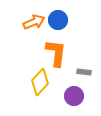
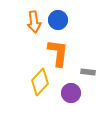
orange arrow: rotated 105 degrees clockwise
orange L-shape: moved 2 px right
gray rectangle: moved 4 px right
purple circle: moved 3 px left, 3 px up
